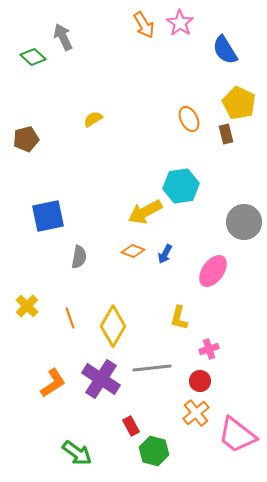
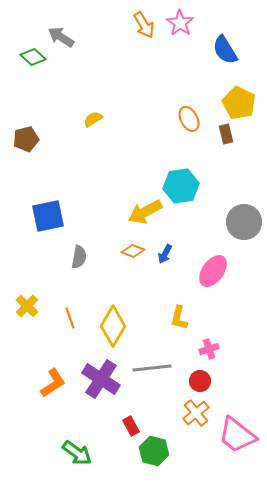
gray arrow: moved 2 px left; rotated 32 degrees counterclockwise
